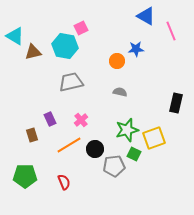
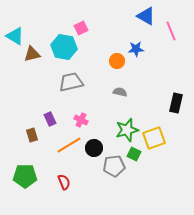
cyan hexagon: moved 1 px left, 1 px down
brown triangle: moved 1 px left, 2 px down
pink cross: rotated 24 degrees counterclockwise
black circle: moved 1 px left, 1 px up
